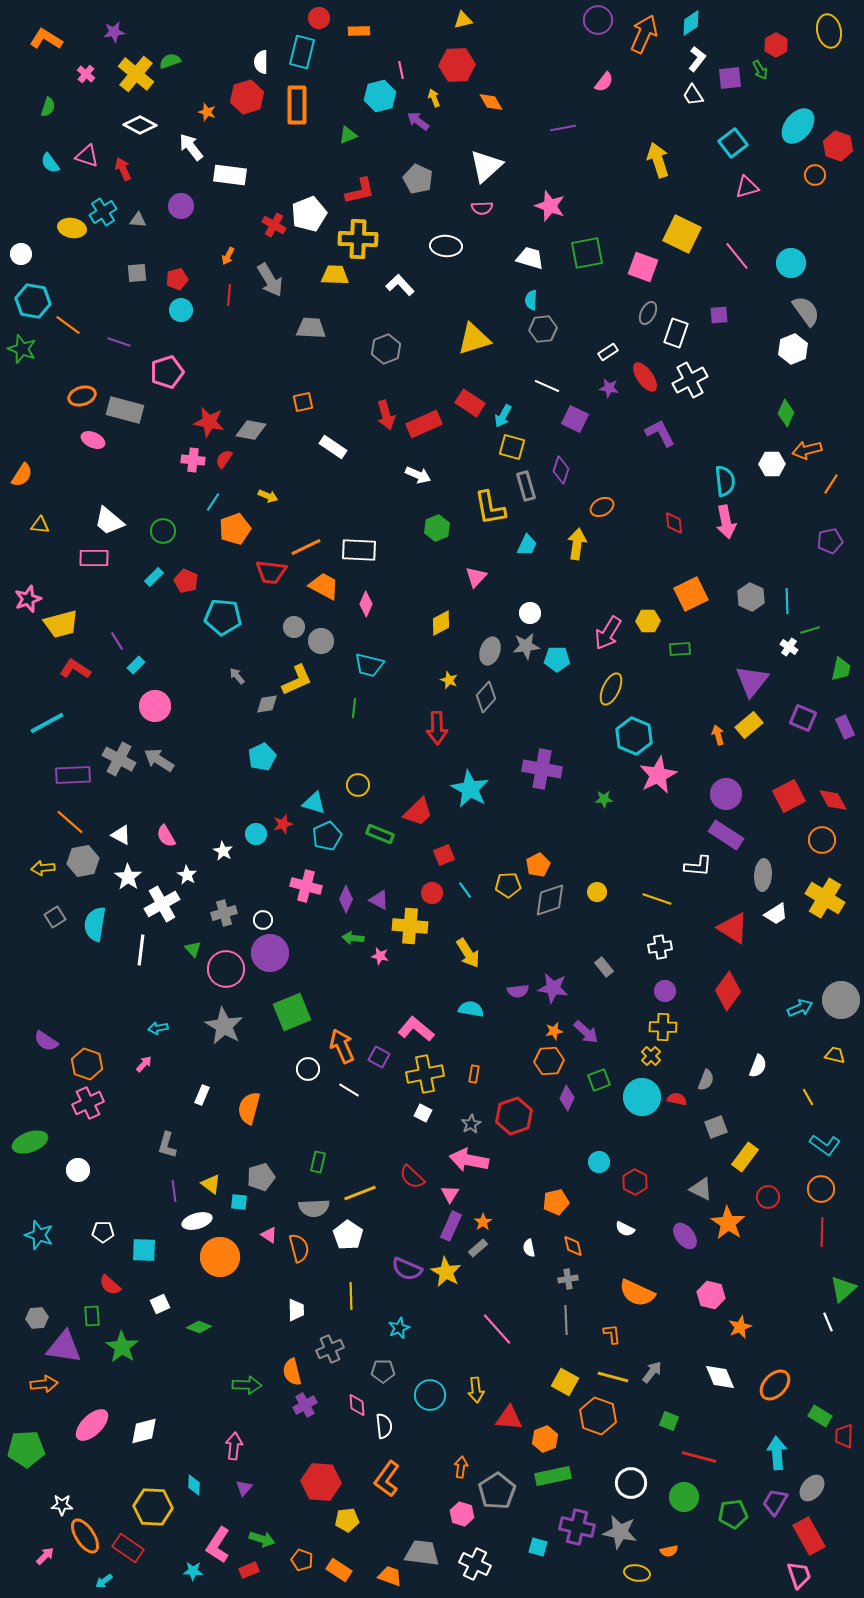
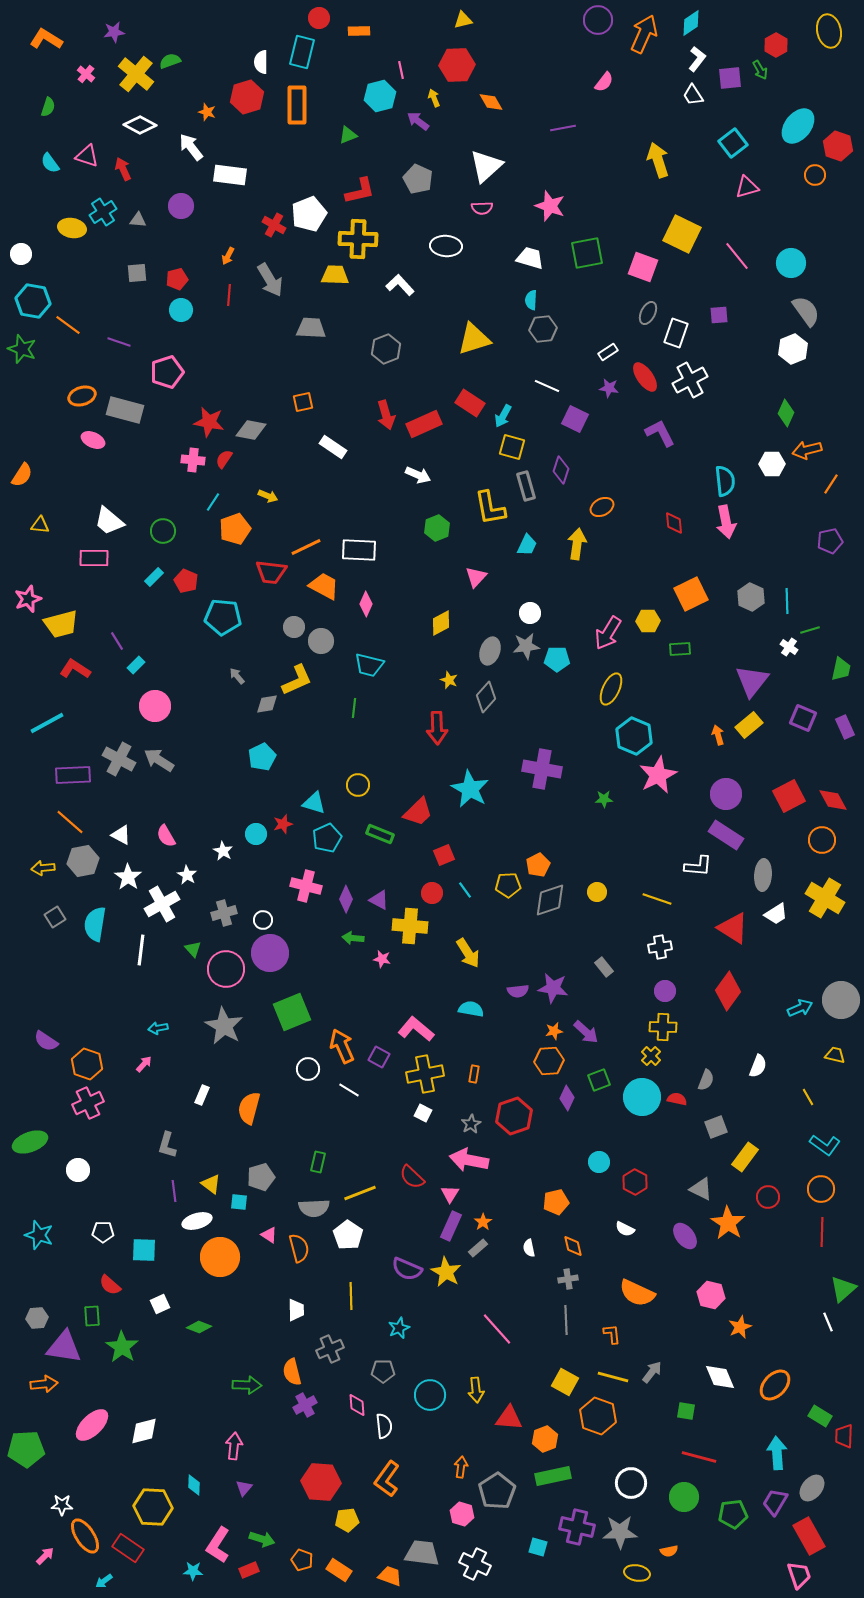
cyan pentagon at (327, 836): moved 2 px down
pink star at (380, 956): moved 2 px right, 3 px down
green square at (669, 1421): moved 17 px right, 10 px up; rotated 12 degrees counterclockwise
gray star at (620, 1532): rotated 12 degrees counterclockwise
